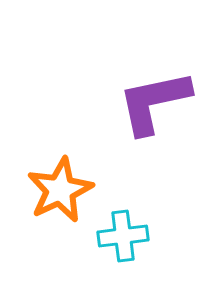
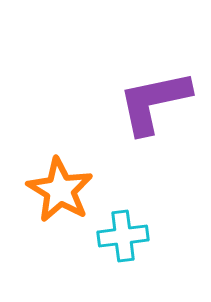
orange star: rotated 16 degrees counterclockwise
